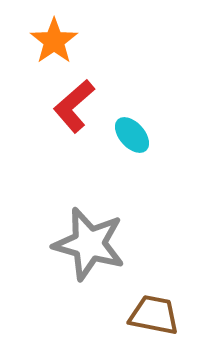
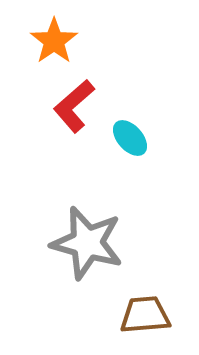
cyan ellipse: moved 2 px left, 3 px down
gray star: moved 2 px left, 1 px up
brown trapezoid: moved 9 px left; rotated 16 degrees counterclockwise
